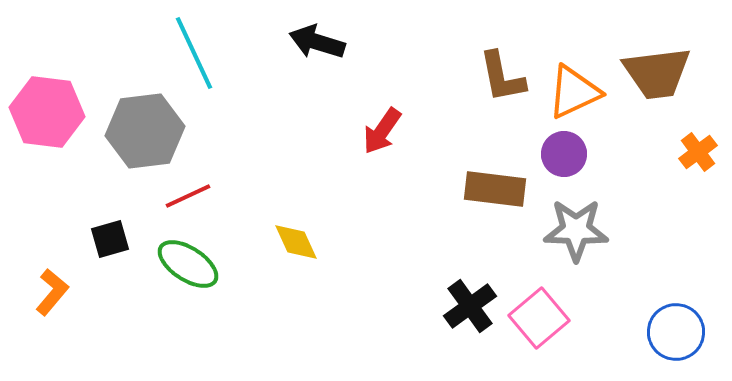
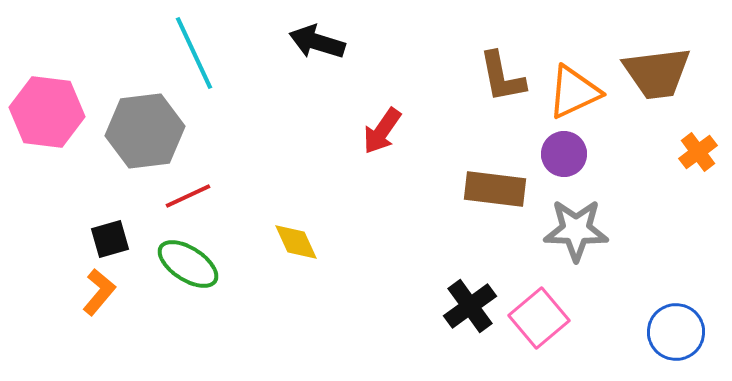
orange L-shape: moved 47 px right
